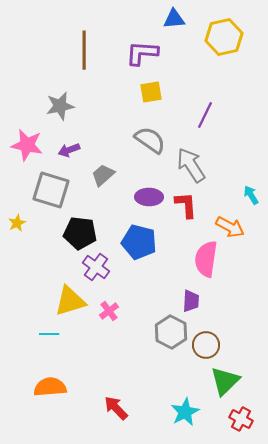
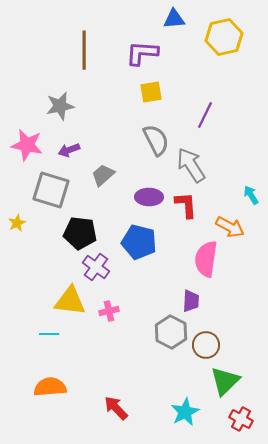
gray semicircle: moved 6 px right; rotated 28 degrees clockwise
yellow triangle: rotated 24 degrees clockwise
pink cross: rotated 24 degrees clockwise
